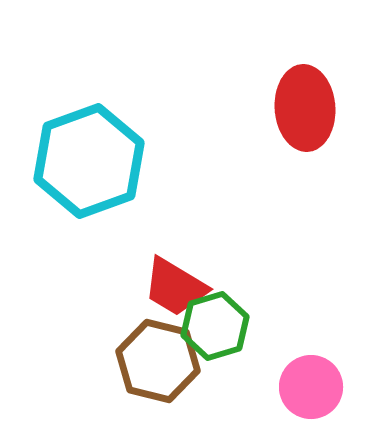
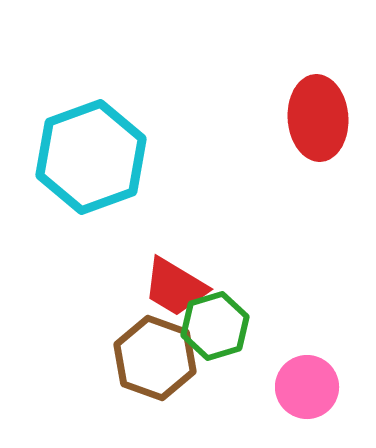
red ellipse: moved 13 px right, 10 px down
cyan hexagon: moved 2 px right, 4 px up
brown hexagon: moved 3 px left, 3 px up; rotated 6 degrees clockwise
pink circle: moved 4 px left
